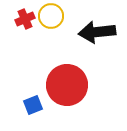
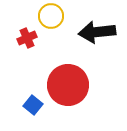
red cross: moved 2 px right, 19 px down
red circle: moved 1 px right
blue square: rotated 30 degrees counterclockwise
